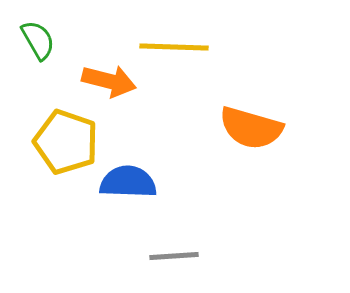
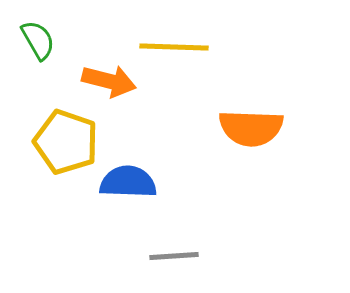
orange semicircle: rotated 14 degrees counterclockwise
